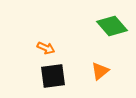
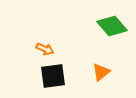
orange arrow: moved 1 px left, 1 px down
orange triangle: moved 1 px right, 1 px down
